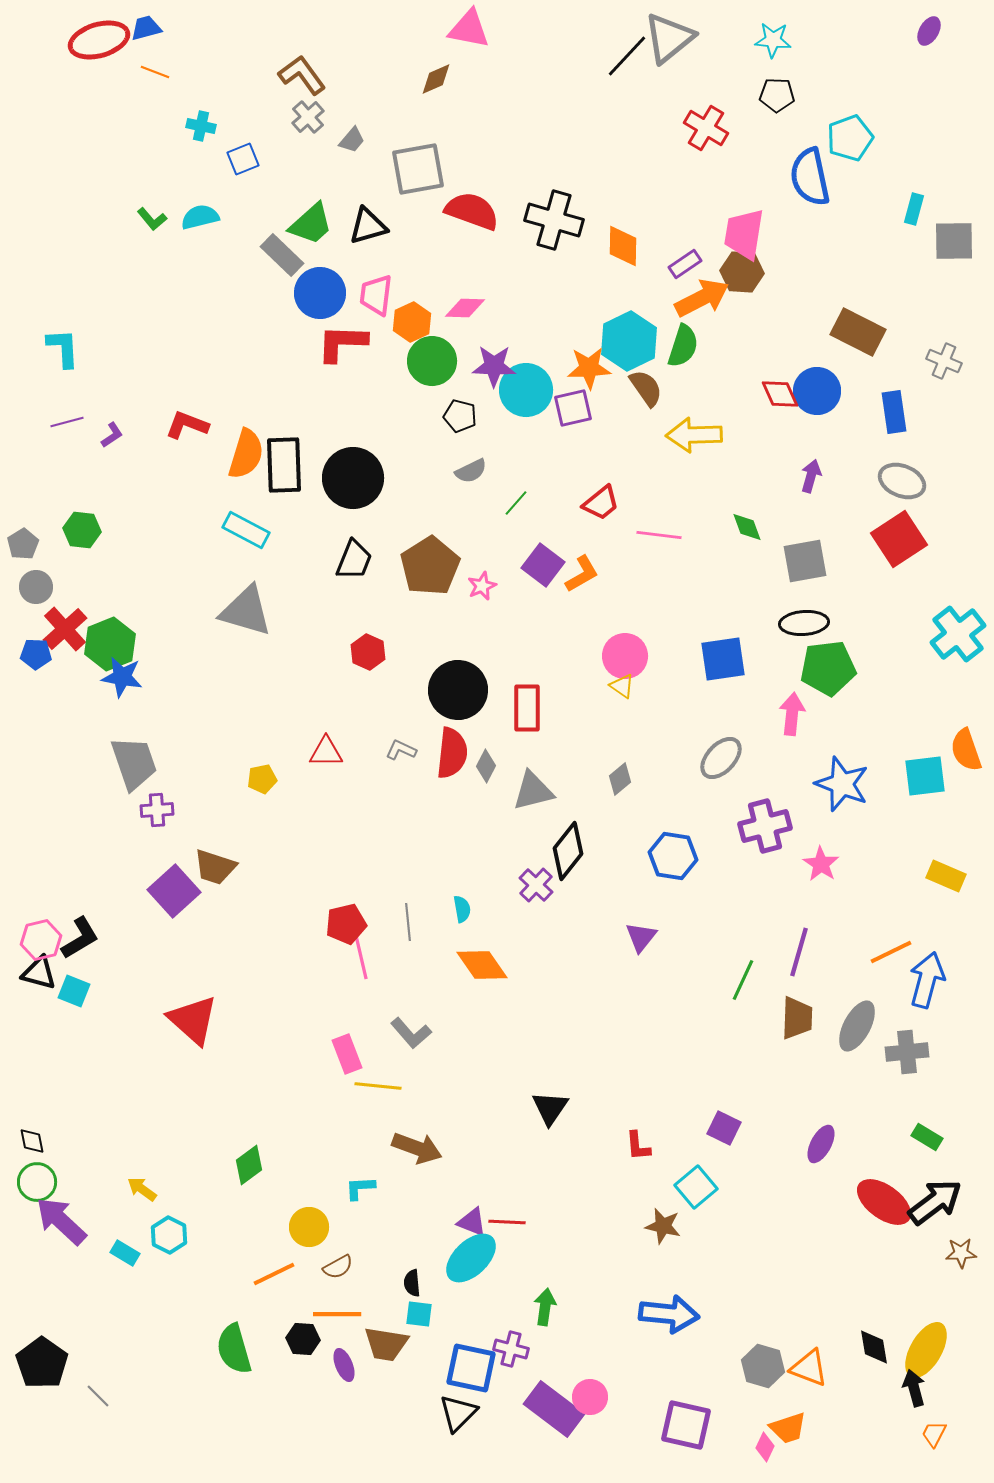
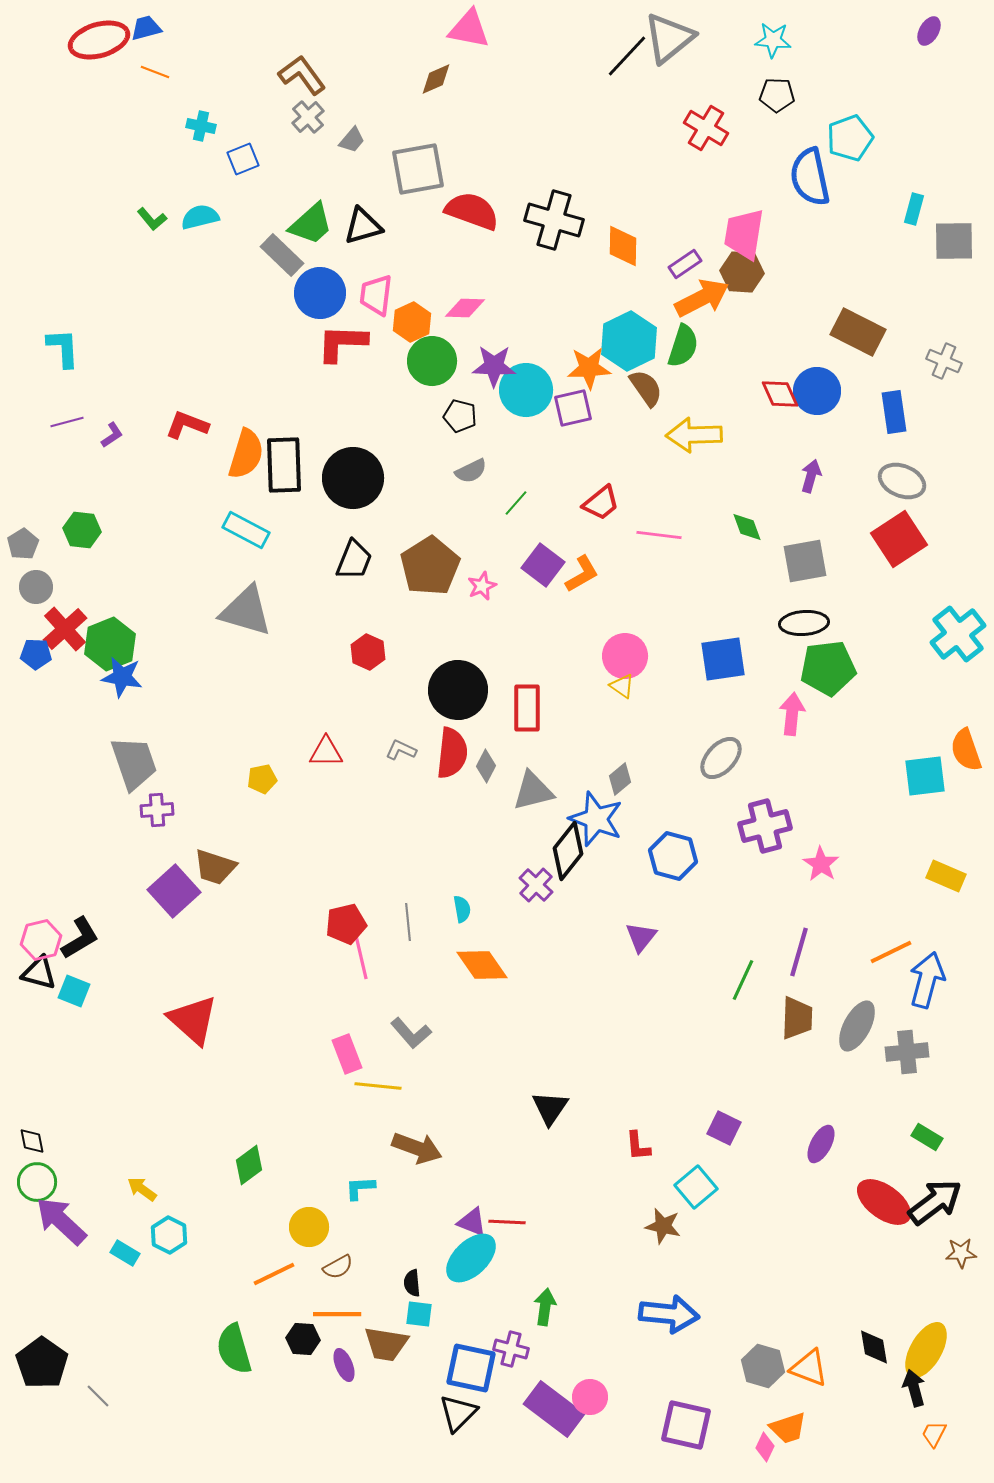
black triangle at (368, 226): moved 5 px left
blue star at (842, 784): moved 246 px left, 35 px down
blue hexagon at (673, 856): rotated 6 degrees clockwise
